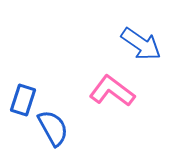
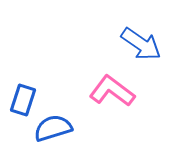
blue semicircle: rotated 78 degrees counterclockwise
